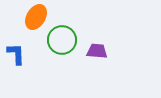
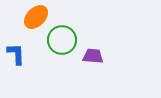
orange ellipse: rotated 15 degrees clockwise
purple trapezoid: moved 4 px left, 5 px down
